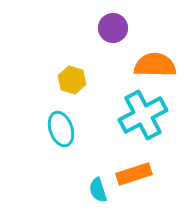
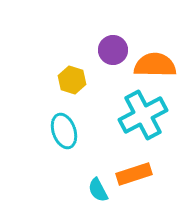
purple circle: moved 22 px down
cyan ellipse: moved 3 px right, 2 px down
cyan semicircle: rotated 10 degrees counterclockwise
